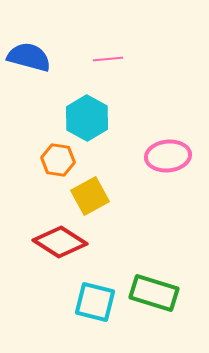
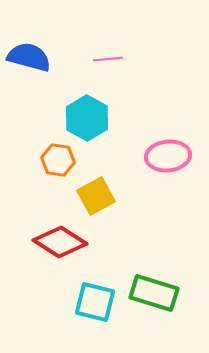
yellow square: moved 6 px right
